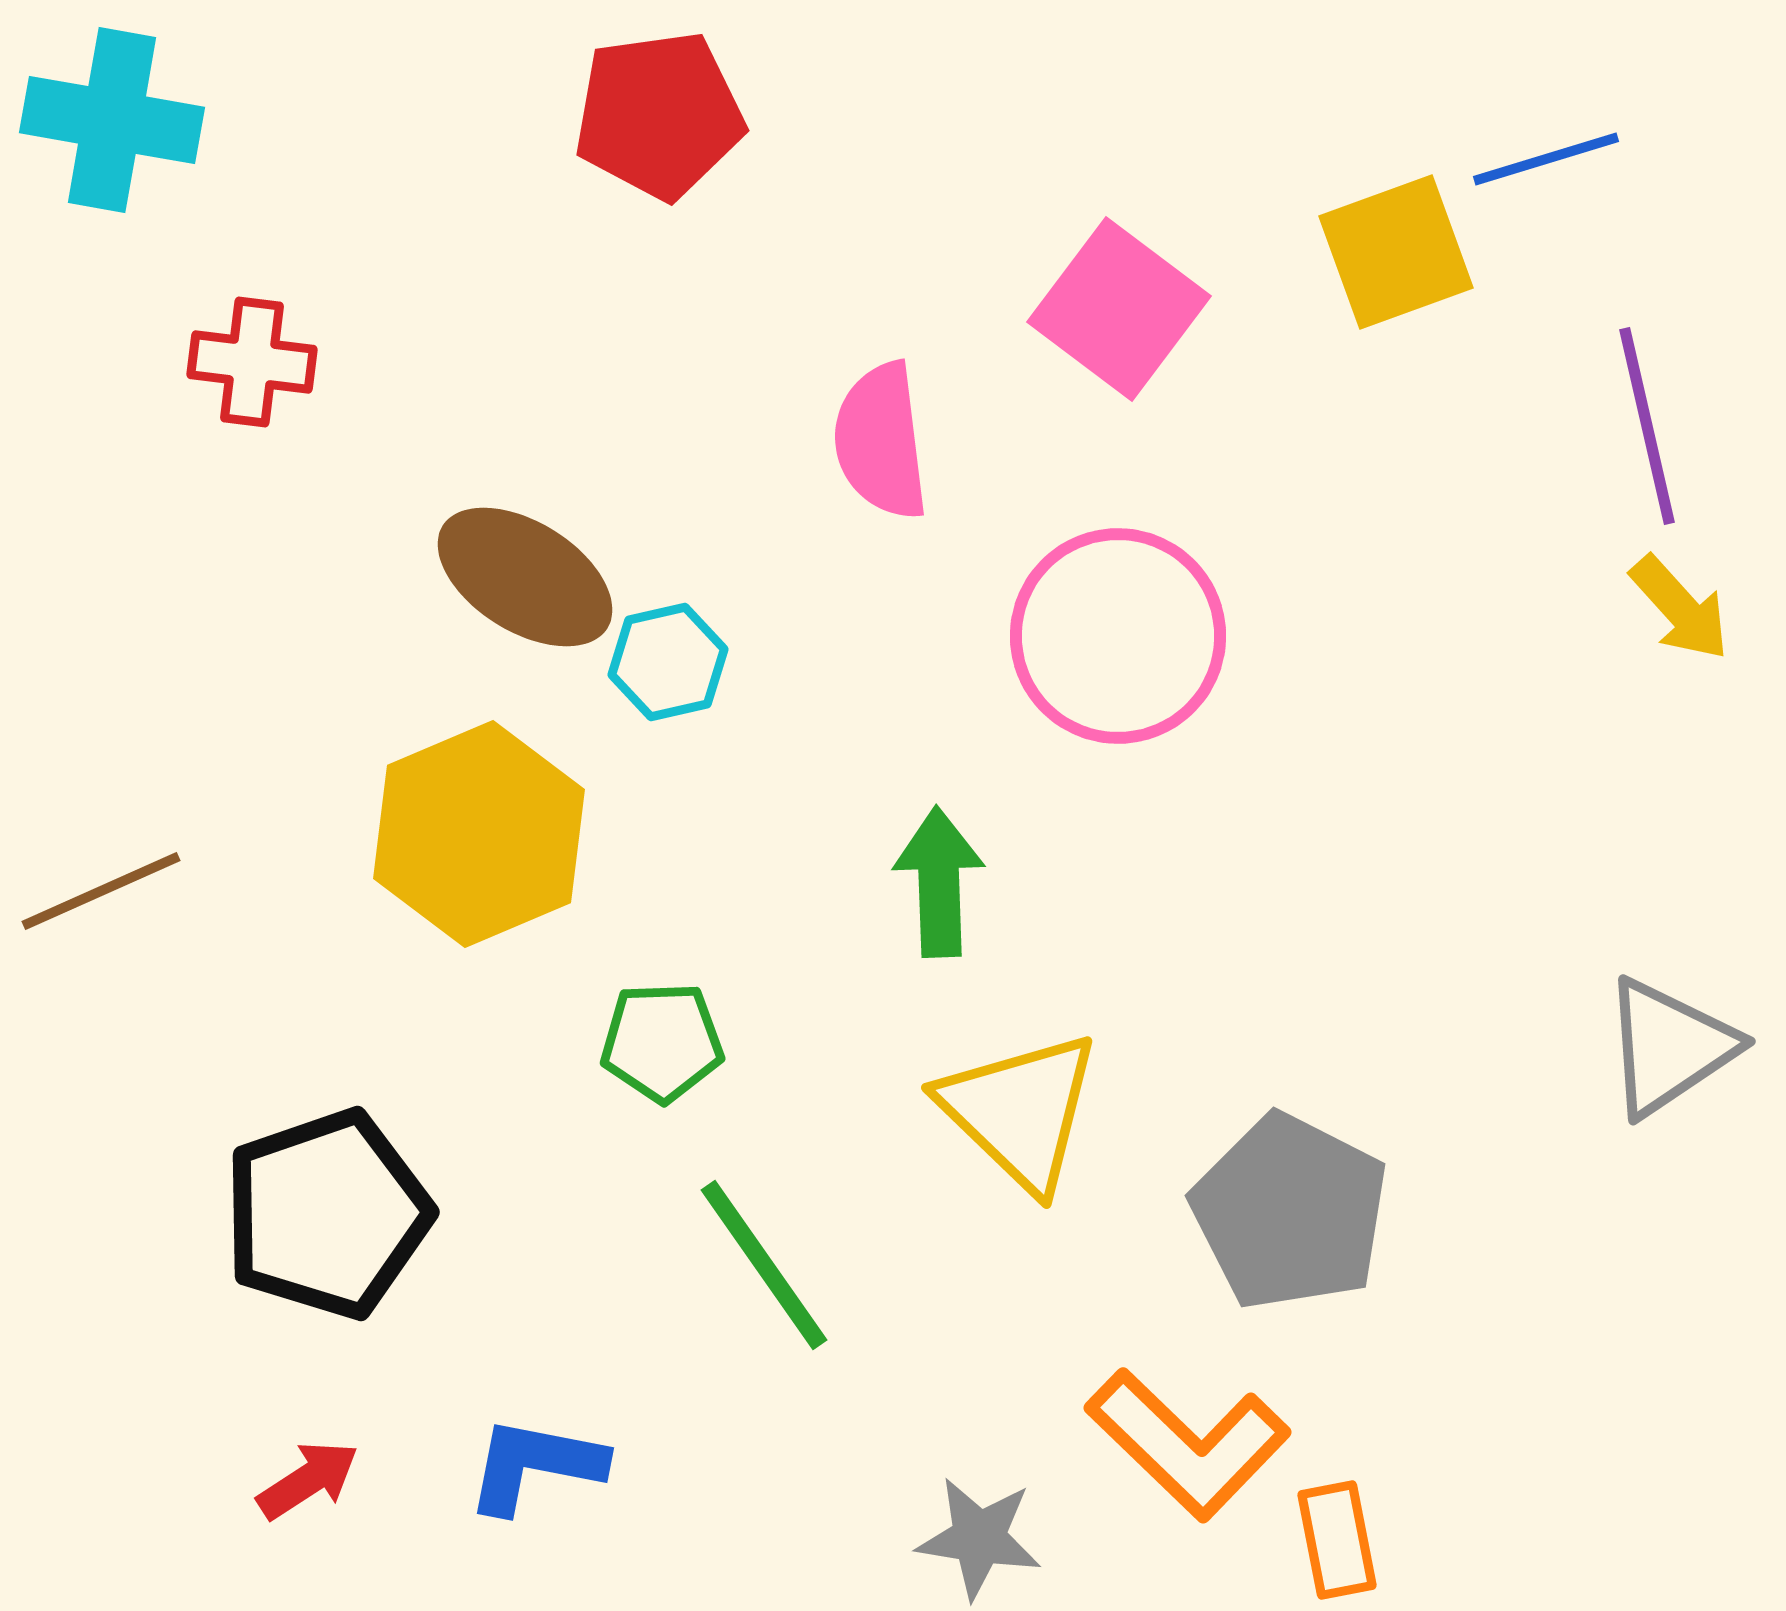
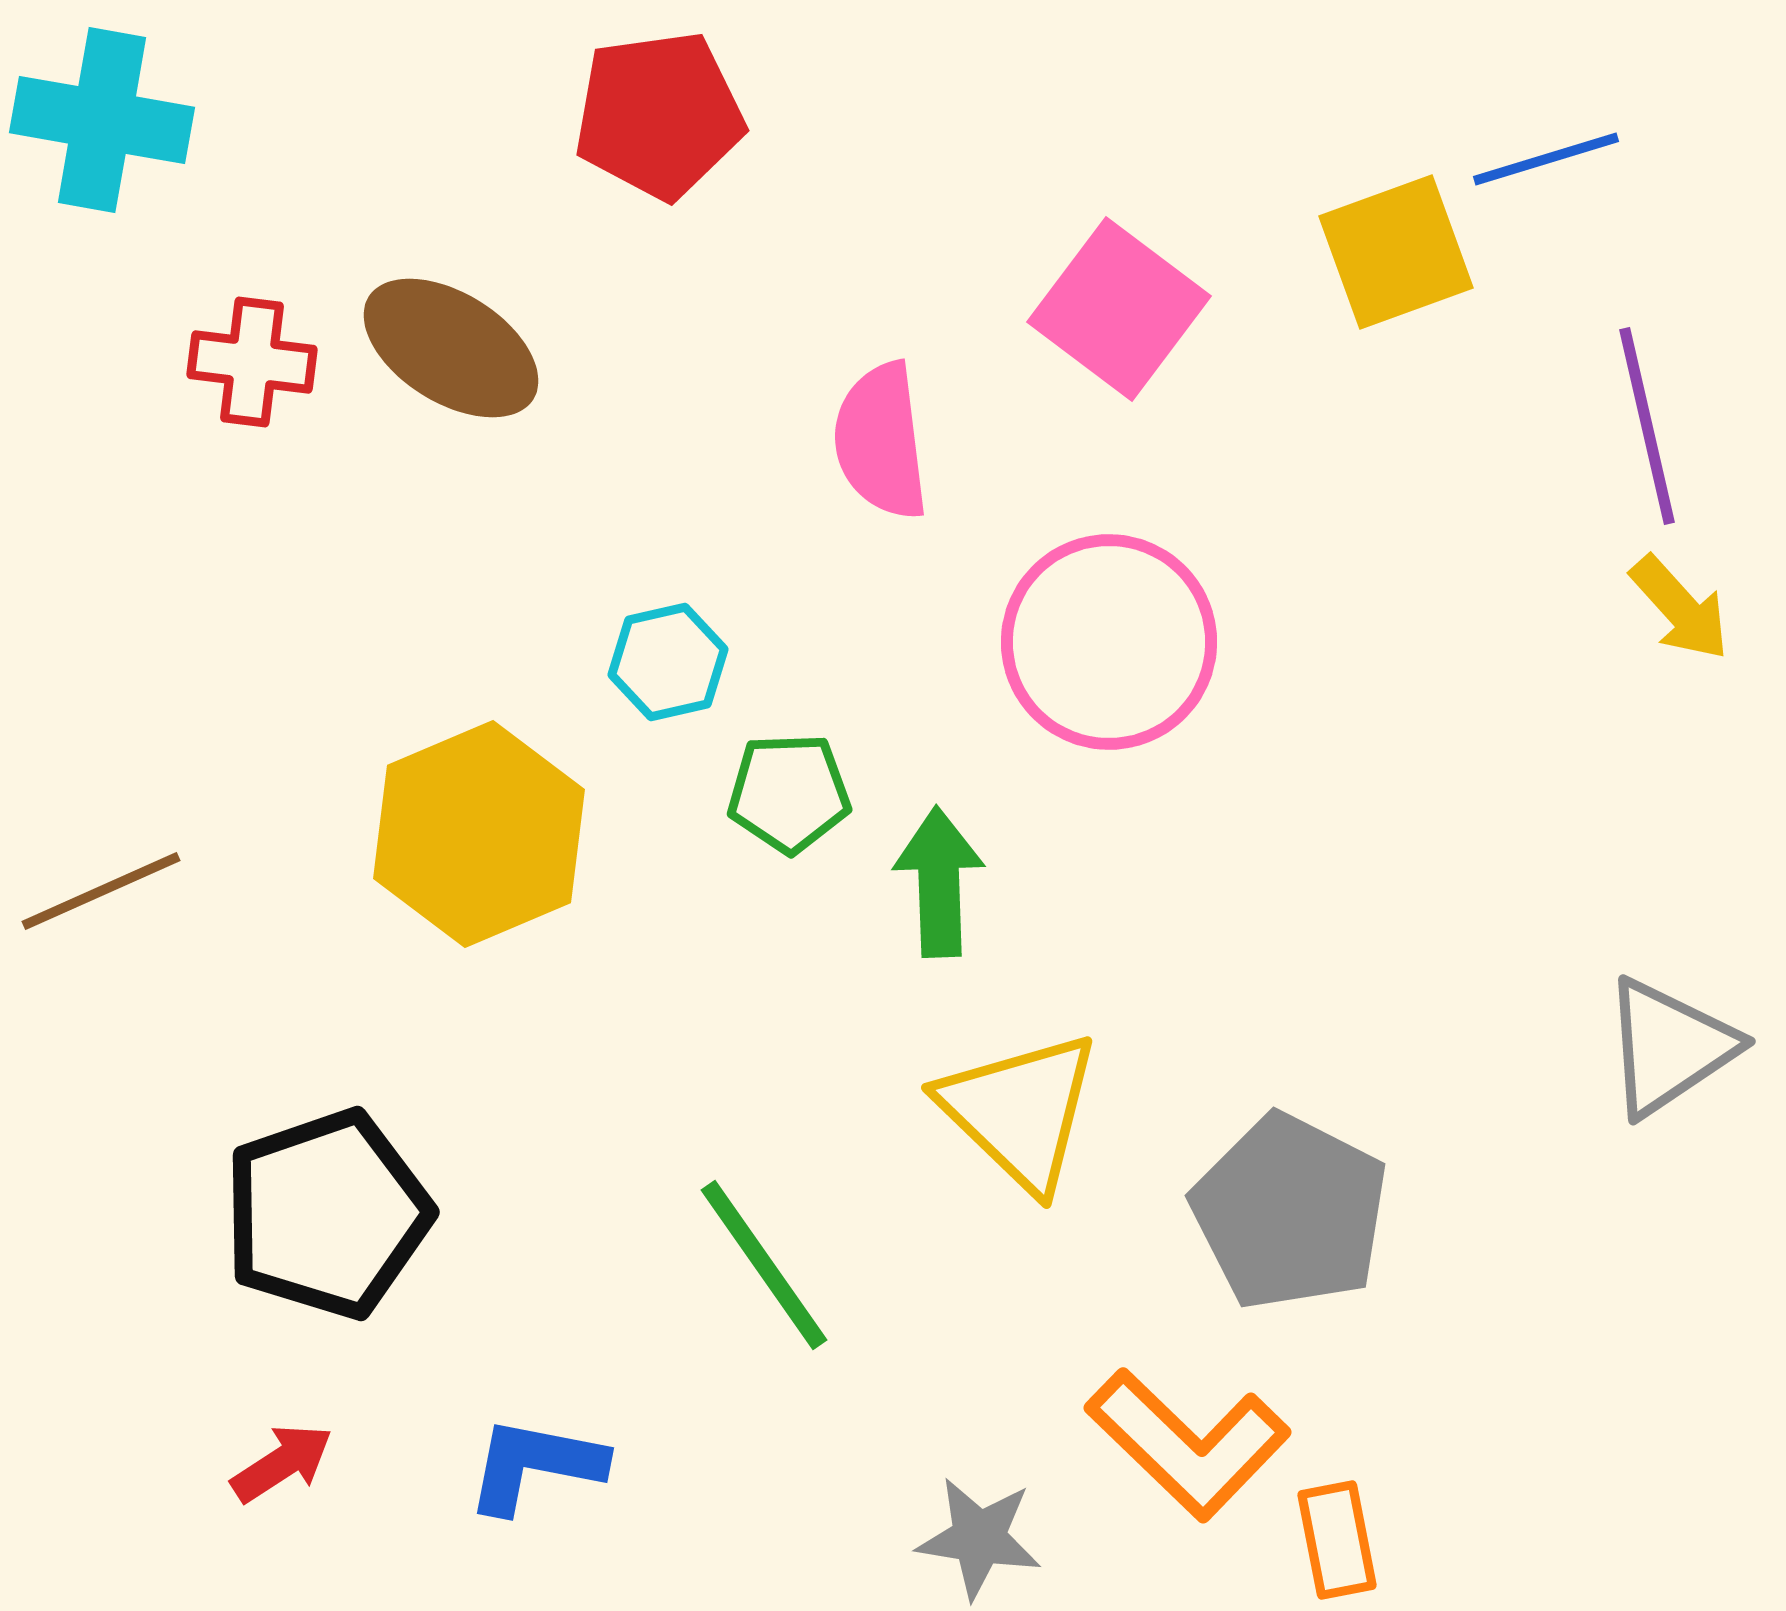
cyan cross: moved 10 px left
brown ellipse: moved 74 px left, 229 px up
pink circle: moved 9 px left, 6 px down
green pentagon: moved 127 px right, 249 px up
red arrow: moved 26 px left, 17 px up
